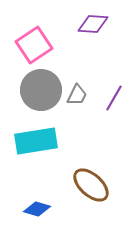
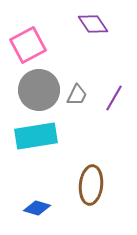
purple diamond: rotated 52 degrees clockwise
pink square: moved 6 px left; rotated 6 degrees clockwise
gray circle: moved 2 px left
cyan rectangle: moved 5 px up
brown ellipse: rotated 54 degrees clockwise
blue diamond: moved 1 px up
